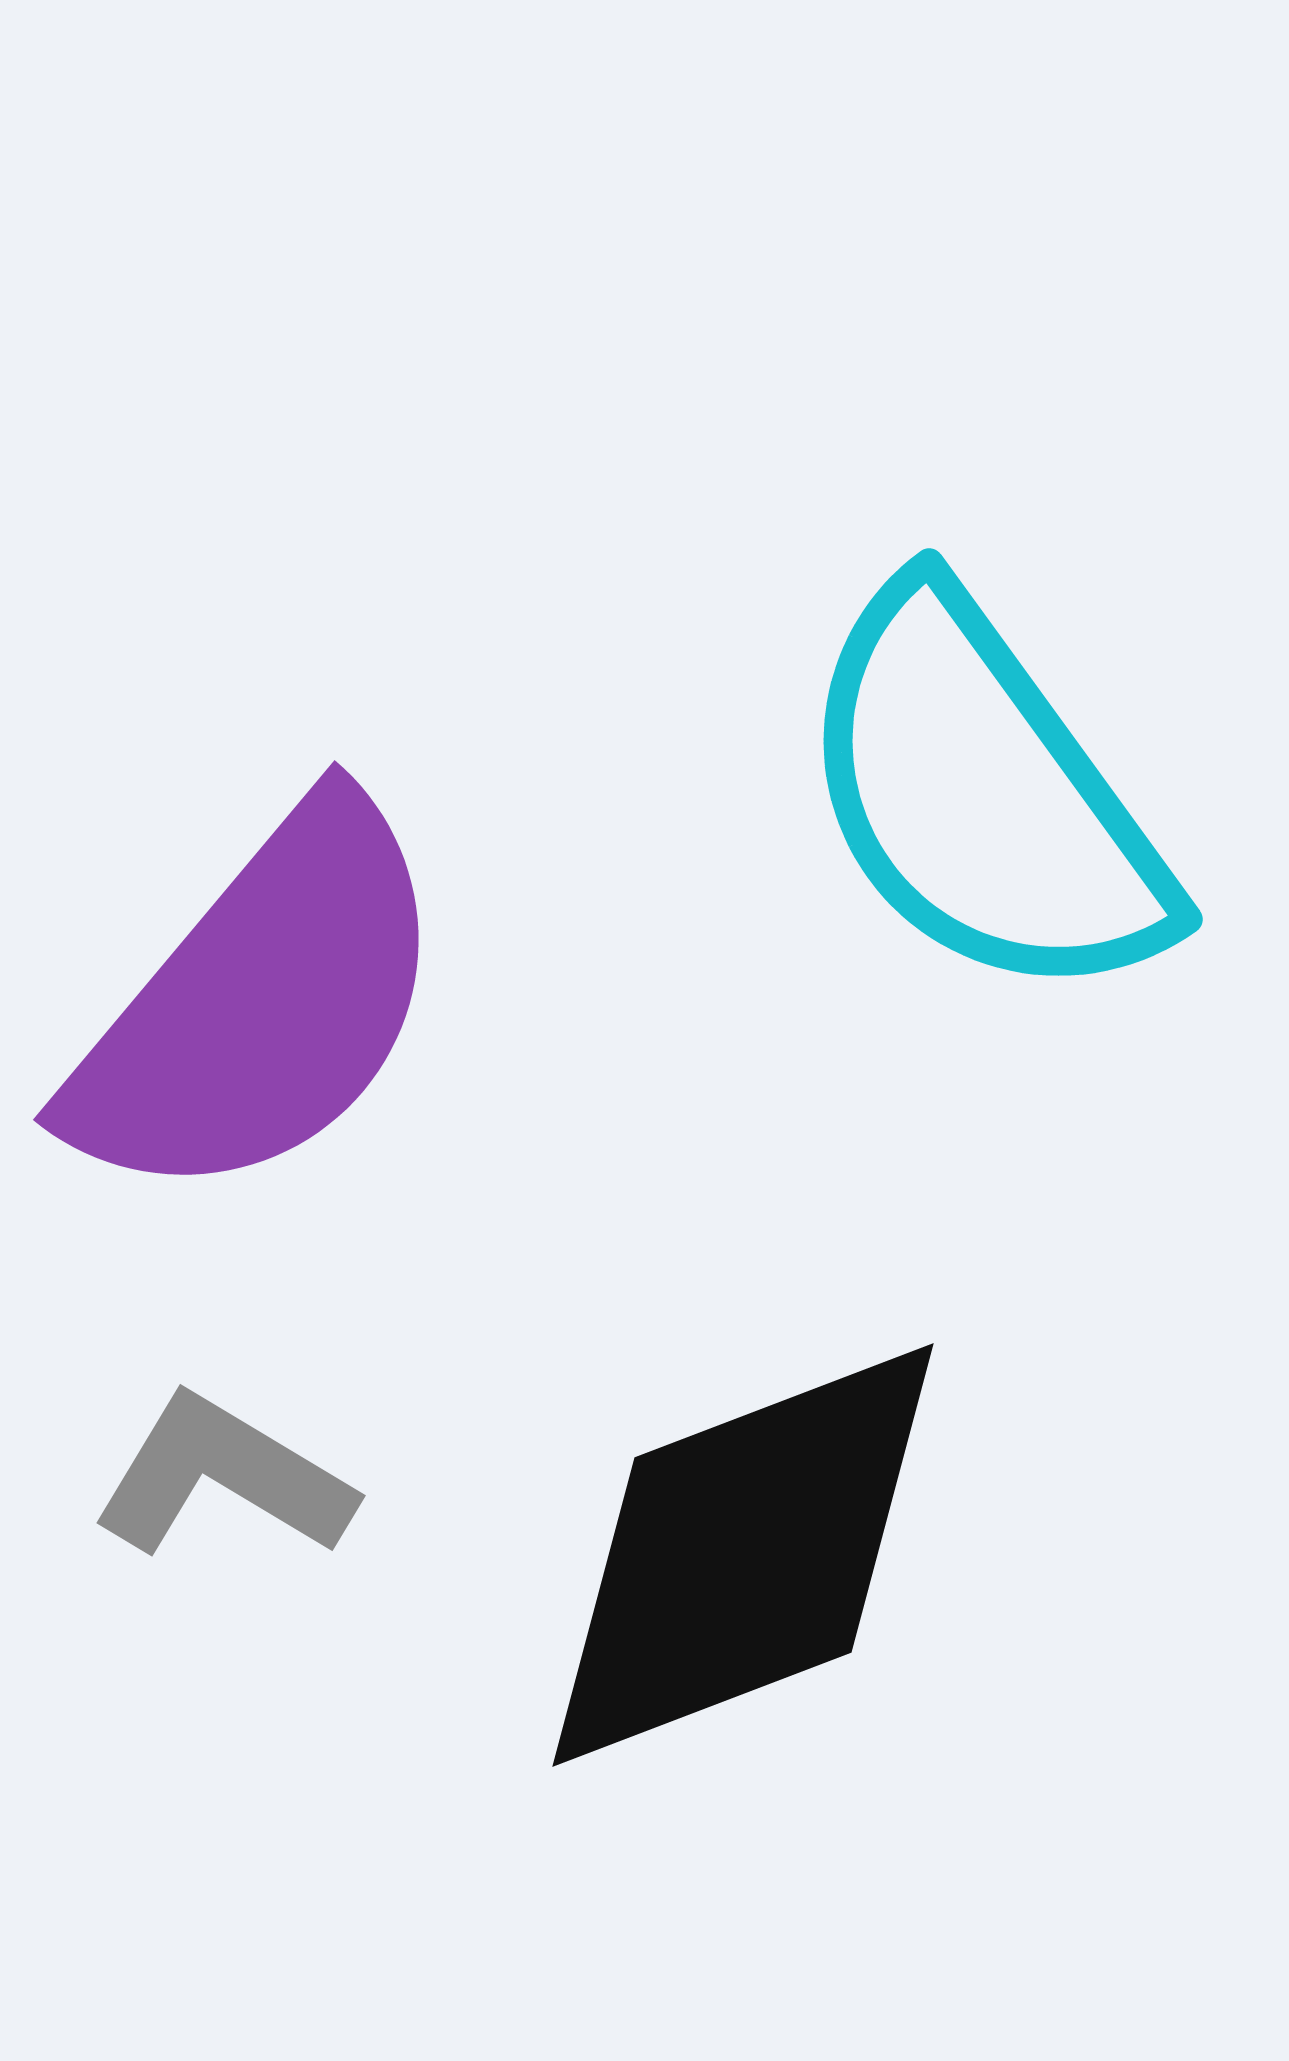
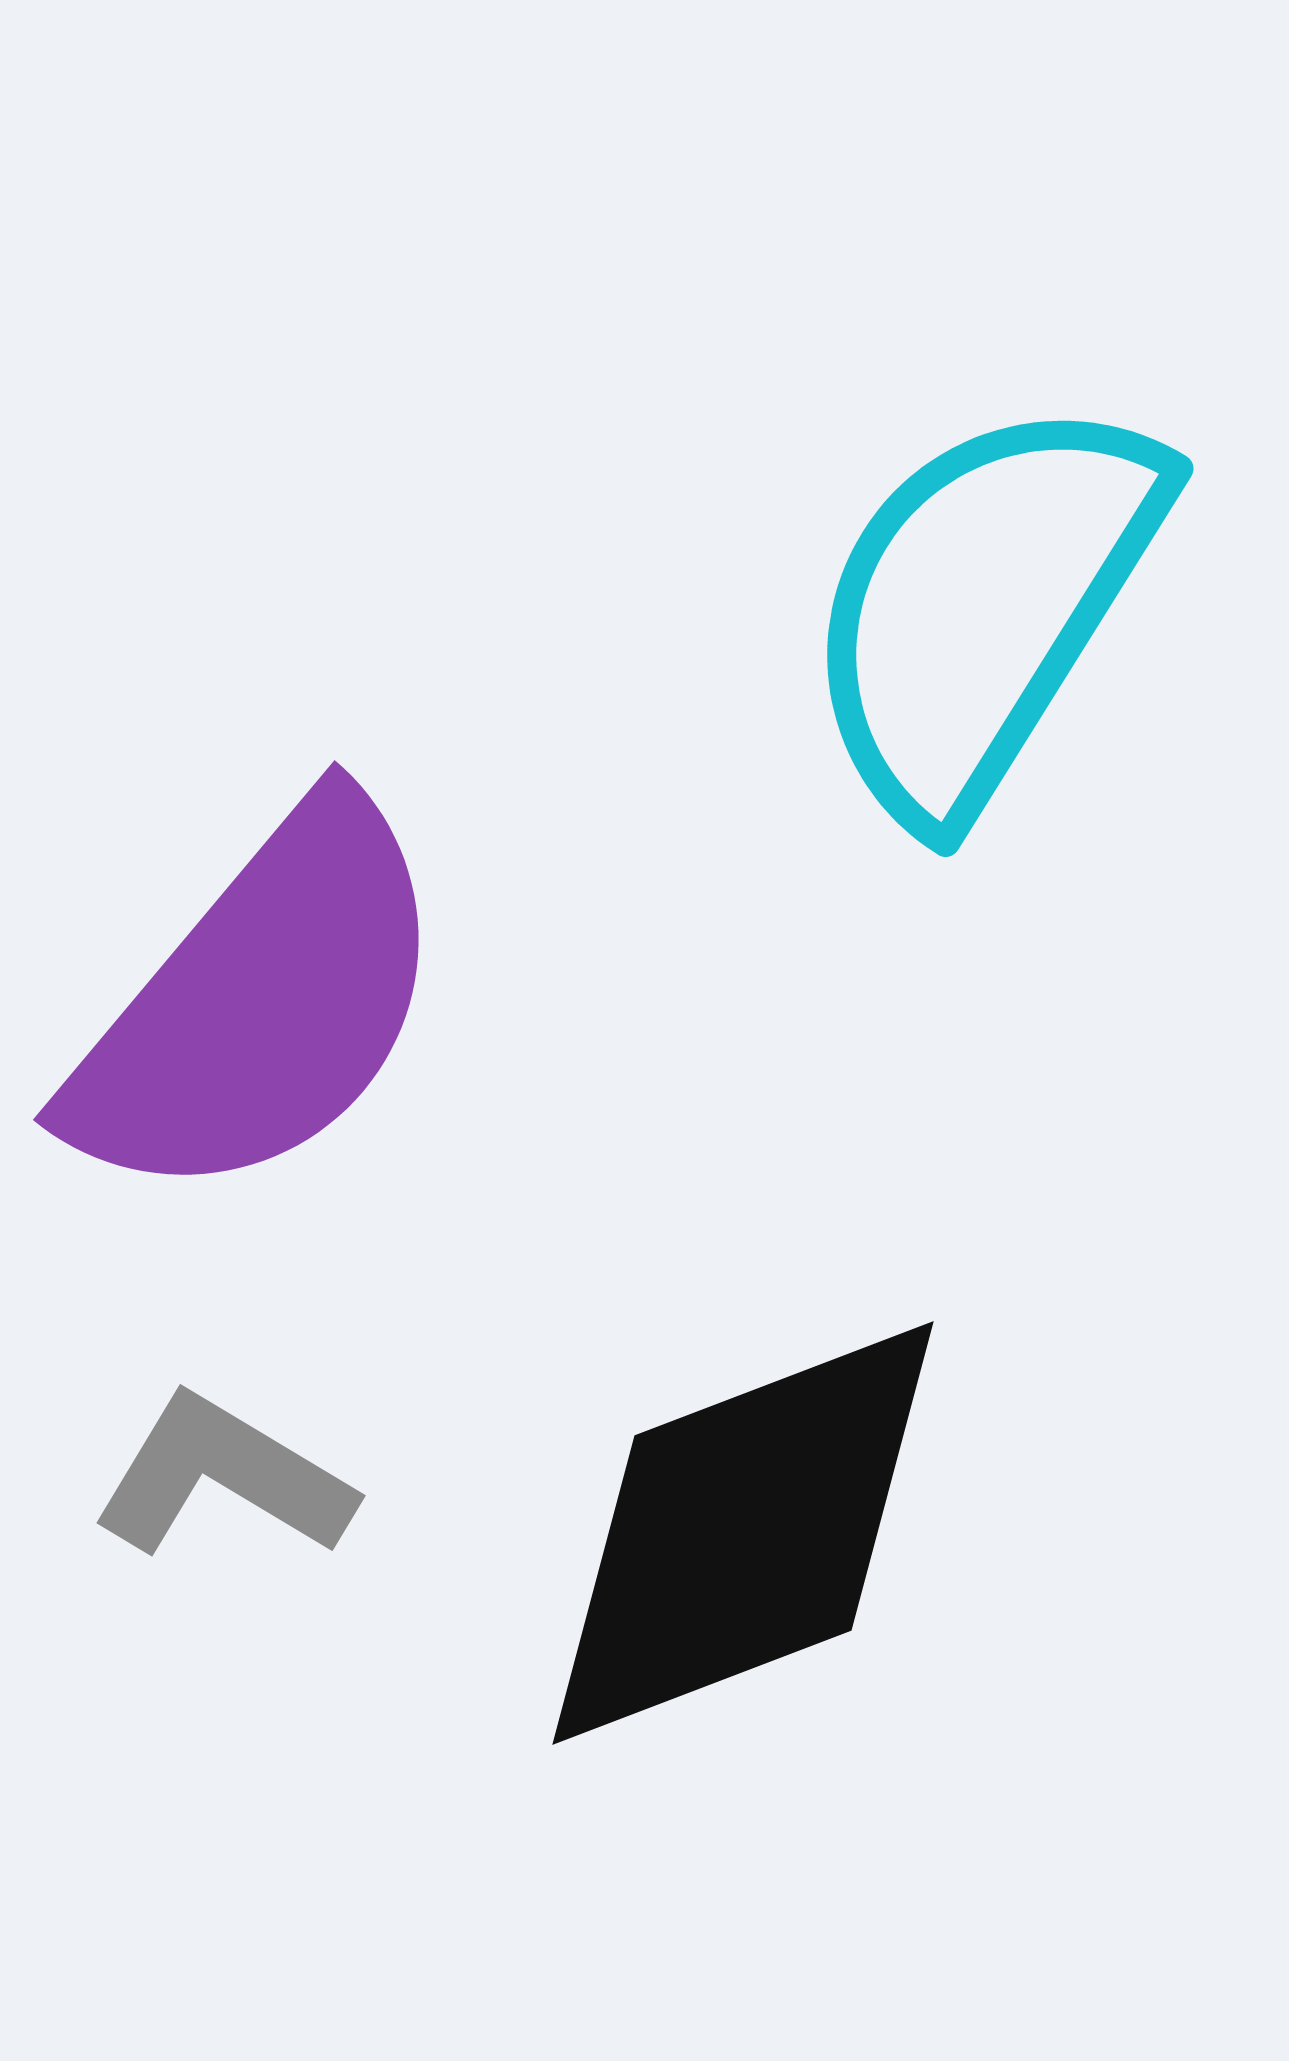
cyan semicircle: moved 190 px up; rotated 68 degrees clockwise
black diamond: moved 22 px up
